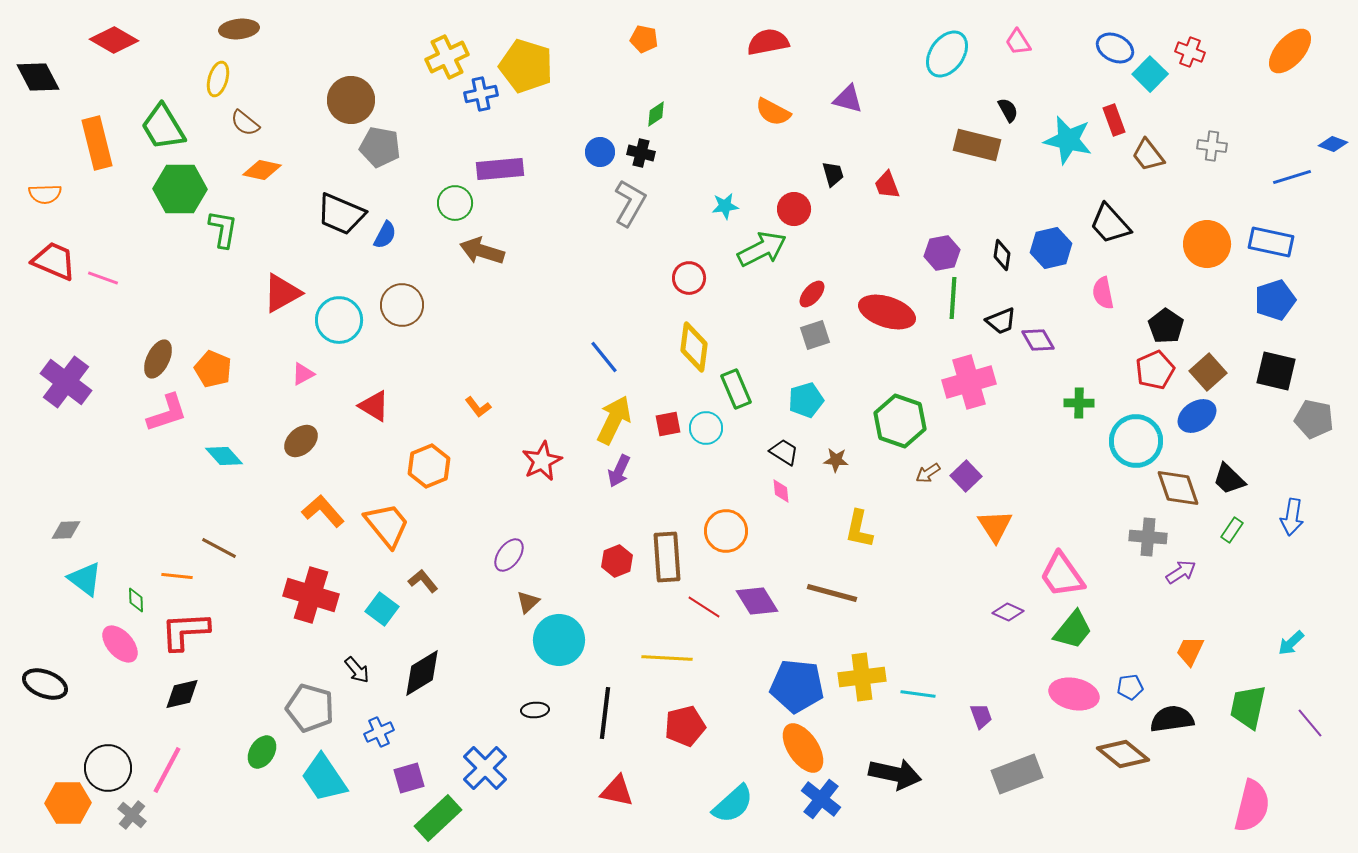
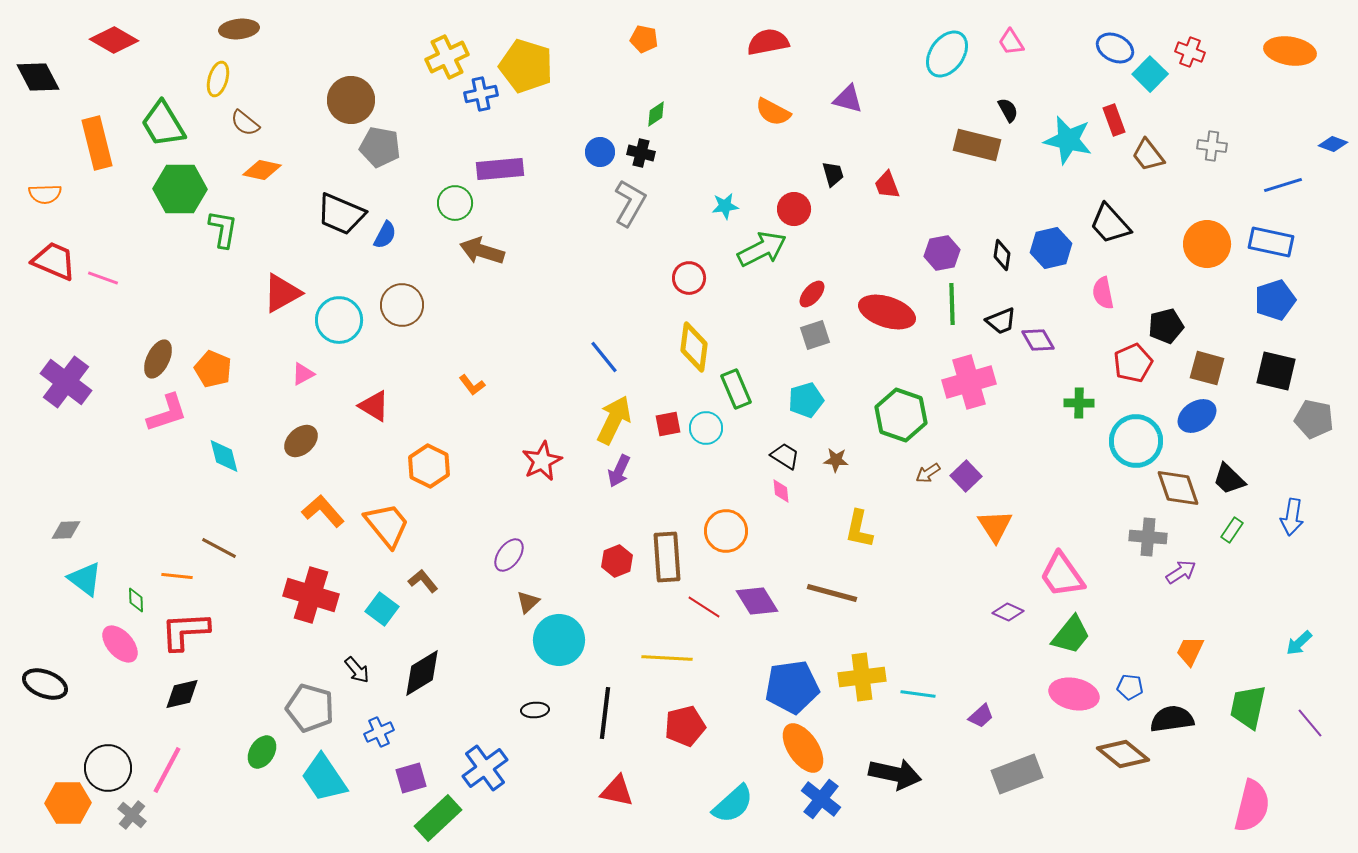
pink trapezoid at (1018, 42): moved 7 px left
orange ellipse at (1290, 51): rotated 57 degrees clockwise
green trapezoid at (163, 127): moved 3 px up
blue line at (1292, 177): moved 9 px left, 8 px down
green line at (953, 298): moved 1 px left, 6 px down; rotated 6 degrees counterclockwise
black pentagon at (1166, 326): rotated 24 degrees clockwise
red pentagon at (1155, 370): moved 22 px left, 7 px up
brown square at (1208, 372): moved 1 px left, 4 px up; rotated 33 degrees counterclockwise
orange L-shape at (478, 407): moved 6 px left, 22 px up
green hexagon at (900, 421): moved 1 px right, 6 px up
black trapezoid at (784, 452): moved 1 px right, 4 px down
cyan diamond at (224, 456): rotated 27 degrees clockwise
orange hexagon at (429, 466): rotated 12 degrees counterclockwise
green trapezoid at (1073, 630): moved 2 px left, 5 px down
cyan arrow at (1291, 643): moved 8 px right
blue pentagon at (797, 686): moved 5 px left, 1 px down; rotated 14 degrees counterclockwise
blue pentagon at (1130, 687): rotated 15 degrees clockwise
purple trapezoid at (981, 716): rotated 68 degrees clockwise
blue cross at (485, 768): rotated 9 degrees clockwise
purple square at (409, 778): moved 2 px right
